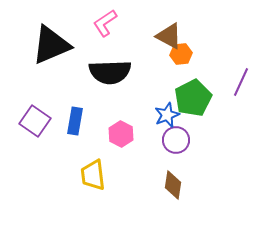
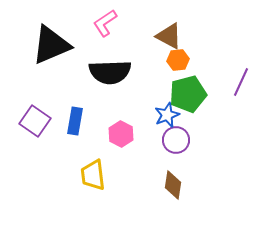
orange hexagon: moved 3 px left, 6 px down
green pentagon: moved 5 px left, 4 px up; rotated 12 degrees clockwise
